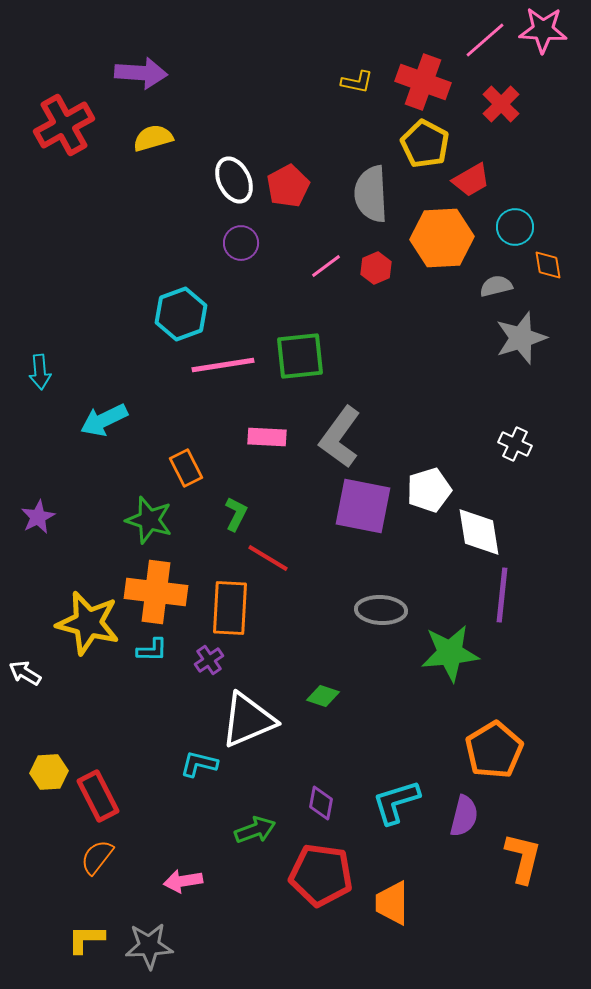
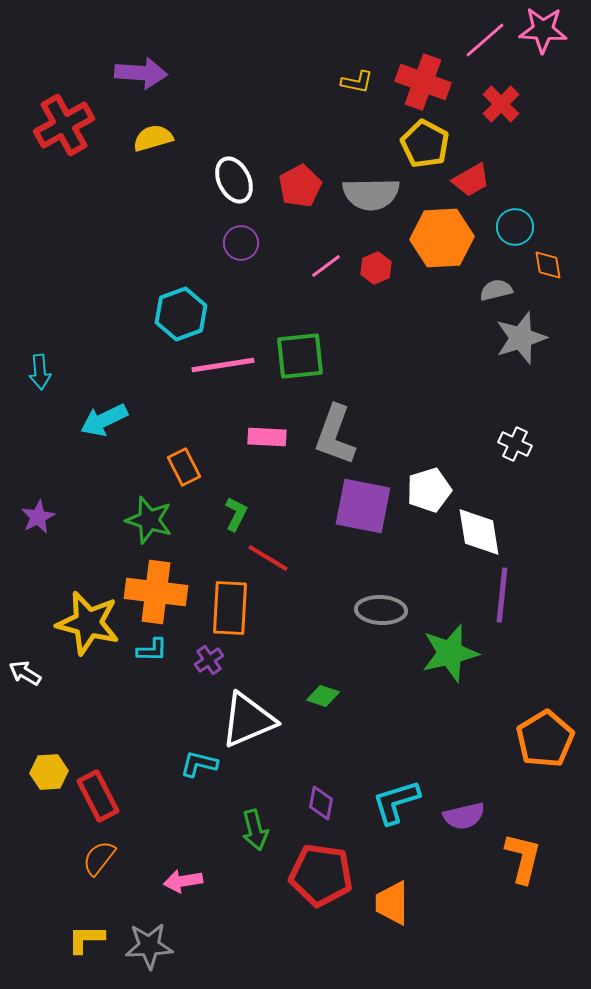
red pentagon at (288, 186): moved 12 px right
gray semicircle at (371, 194): rotated 88 degrees counterclockwise
gray semicircle at (496, 286): moved 4 px down
gray L-shape at (340, 437): moved 5 px left, 2 px up; rotated 16 degrees counterclockwise
orange rectangle at (186, 468): moved 2 px left, 1 px up
green star at (450, 653): rotated 8 degrees counterclockwise
orange pentagon at (494, 750): moved 51 px right, 11 px up
purple semicircle at (464, 816): rotated 63 degrees clockwise
green arrow at (255, 830): rotated 96 degrees clockwise
orange semicircle at (97, 857): moved 2 px right, 1 px down
